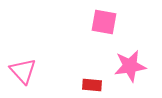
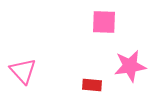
pink square: rotated 8 degrees counterclockwise
